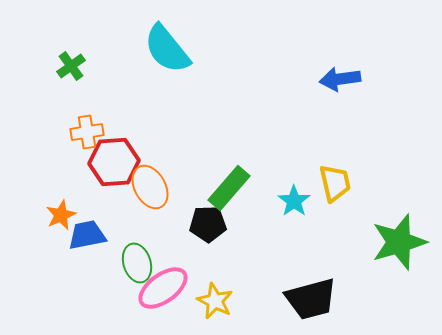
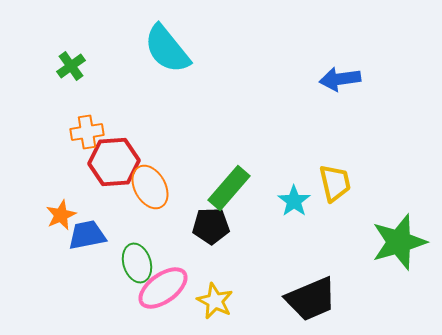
black pentagon: moved 3 px right, 2 px down
black trapezoid: rotated 8 degrees counterclockwise
